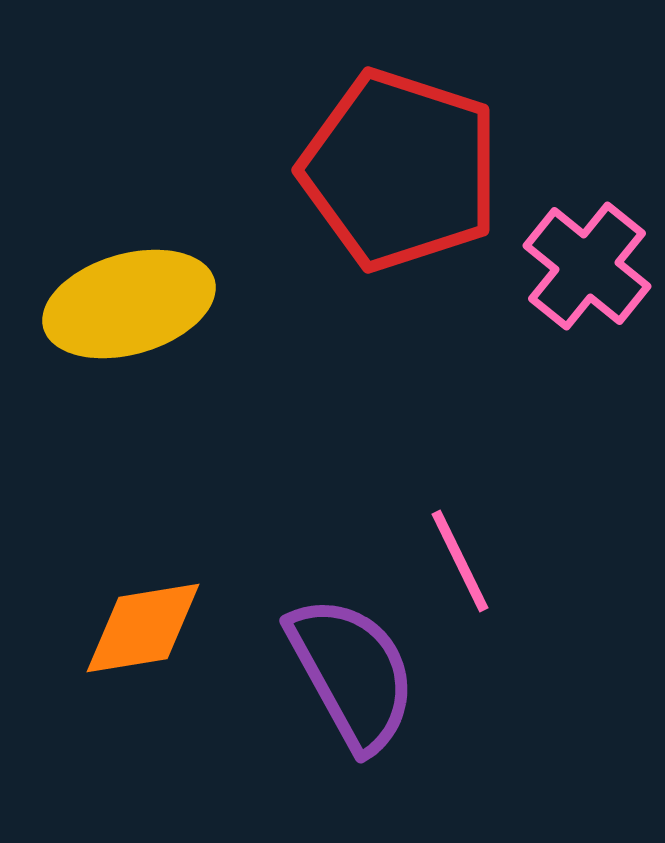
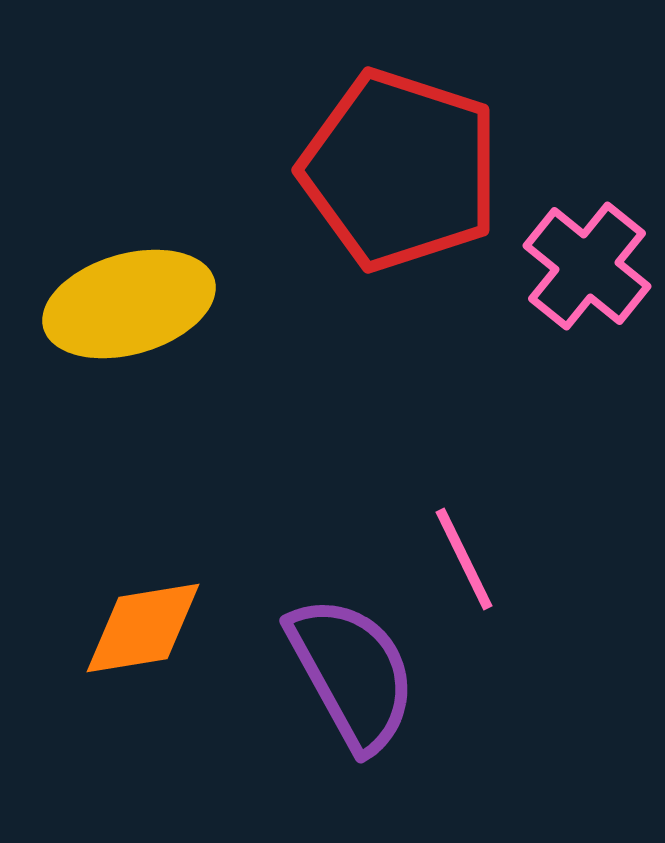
pink line: moved 4 px right, 2 px up
